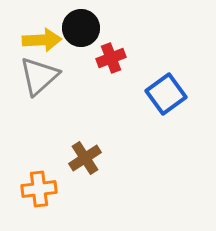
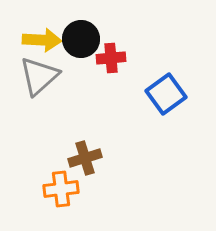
black circle: moved 11 px down
yellow arrow: rotated 6 degrees clockwise
red cross: rotated 16 degrees clockwise
brown cross: rotated 16 degrees clockwise
orange cross: moved 22 px right
